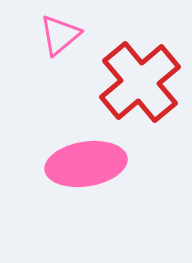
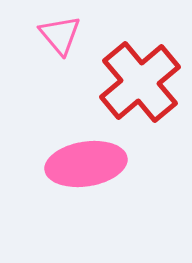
pink triangle: rotated 30 degrees counterclockwise
